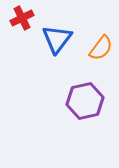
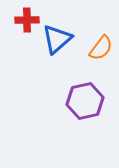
red cross: moved 5 px right, 2 px down; rotated 25 degrees clockwise
blue triangle: rotated 12 degrees clockwise
